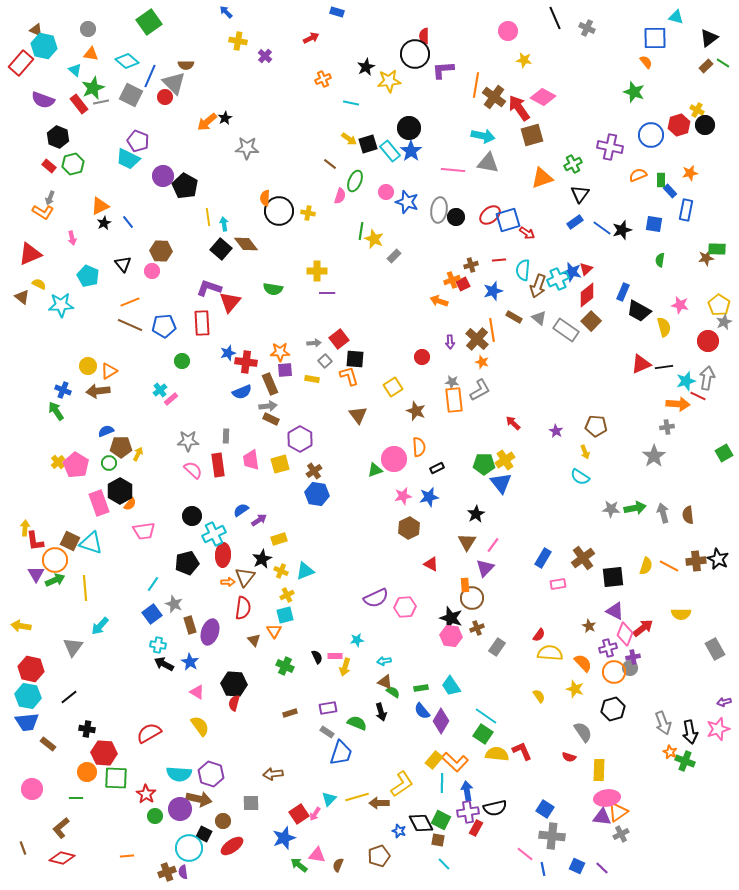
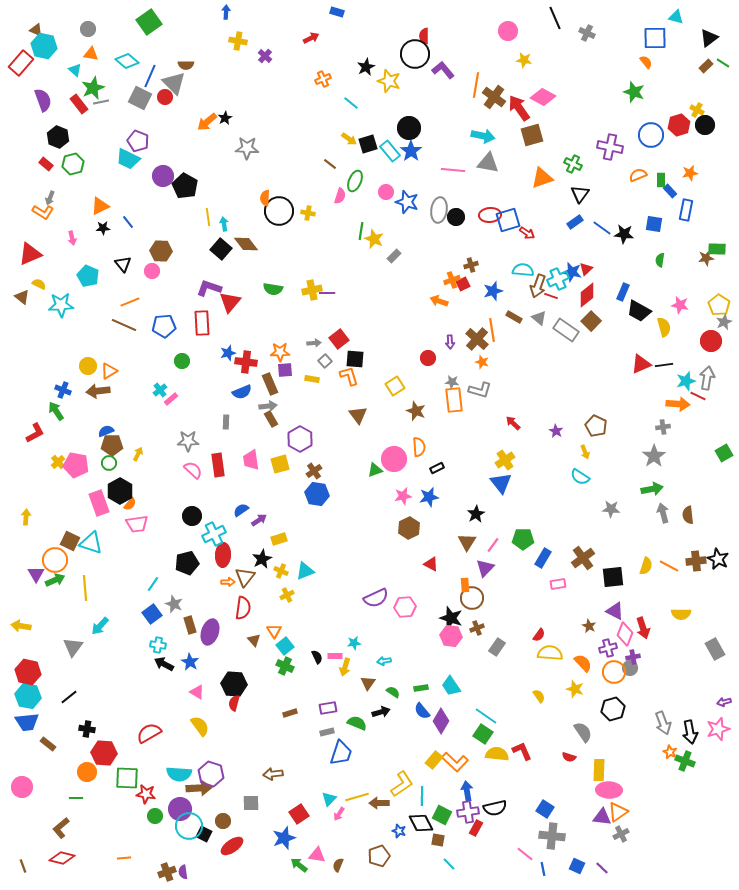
blue arrow at (226, 12): rotated 48 degrees clockwise
gray cross at (587, 28): moved 5 px down
purple L-shape at (443, 70): rotated 55 degrees clockwise
yellow star at (389, 81): rotated 25 degrees clockwise
gray square at (131, 95): moved 9 px right, 3 px down
purple semicircle at (43, 100): rotated 130 degrees counterclockwise
cyan line at (351, 103): rotated 28 degrees clockwise
green cross at (573, 164): rotated 36 degrees counterclockwise
red rectangle at (49, 166): moved 3 px left, 2 px up
red ellipse at (490, 215): rotated 35 degrees clockwise
black star at (104, 223): moved 1 px left, 5 px down; rotated 24 degrees clockwise
black star at (622, 230): moved 2 px right, 4 px down; rotated 24 degrees clockwise
red line at (499, 260): moved 52 px right, 36 px down; rotated 24 degrees clockwise
cyan semicircle at (523, 270): rotated 90 degrees clockwise
yellow cross at (317, 271): moved 5 px left, 19 px down; rotated 12 degrees counterclockwise
brown line at (130, 325): moved 6 px left
red circle at (708, 341): moved 3 px right
red circle at (422, 357): moved 6 px right, 1 px down
black line at (664, 367): moved 2 px up
yellow square at (393, 387): moved 2 px right, 1 px up
gray L-shape at (480, 390): rotated 45 degrees clockwise
brown rectangle at (271, 419): rotated 35 degrees clockwise
brown pentagon at (596, 426): rotated 20 degrees clockwise
gray cross at (667, 427): moved 4 px left
gray rectangle at (226, 436): moved 14 px up
brown pentagon at (121, 447): moved 9 px left, 2 px up
green pentagon at (484, 464): moved 39 px right, 75 px down
pink pentagon at (76, 465): rotated 20 degrees counterclockwise
green arrow at (635, 508): moved 17 px right, 19 px up
yellow arrow at (25, 528): moved 1 px right, 11 px up
pink trapezoid at (144, 531): moved 7 px left, 7 px up
red L-shape at (35, 541): moved 108 px up; rotated 110 degrees counterclockwise
cyan square at (285, 615): moved 31 px down; rotated 24 degrees counterclockwise
red arrow at (643, 628): rotated 110 degrees clockwise
cyan star at (357, 640): moved 3 px left, 3 px down
red hexagon at (31, 669): moved 3 px left, 3 px down
brown triangle at (385, 682): moved 17 px left, 1 px down; rotated 42 degrees clockwise
black arrow at (381, 712): rotated 90 degrees counterclockwise
gray rectangle at (327, 732): rotated 48 degrees counterclockwise
green square at (116, 778): moved 11 px right
cyan line at (442, 783): moved 20 px left, 13 px down
pink circle at (32, 789): moved 10 px left, 2 px up
red star at (146, 794): rotated 24 degrees counterclockwise
pink ellipse at (607, 798): moved 2 px right, 8 px up; rotated 10 degrees clockwise
brown arrow at (199, 799): moved 11 px up; rotated 15 degrees counterclockwise
pink arrow at (315, 814): moved 24 px right
green square at (441, 820): moved 1 px right, 5 px up
brown line at (23, 848): moved 18 px down
cyan circle at (189, 848): moved 22 px up
orange line at (127, 856): moved 3 px left, 2 px down
cyan line at (444, 864): moved 5 px right
